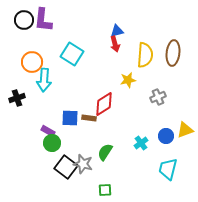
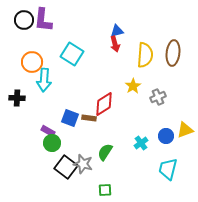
yellow star: moved 5 px right, 6 px down; rotated 21 degrees counterclockwise
black cross: rotated 21 degrees clockwise
blue square: rotated 18 degrees clockwise
